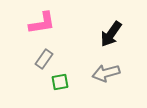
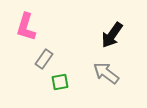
pink L-shape: moved 16 px left, 4 px down; rotated 116 degrees clockwise
black arrow: moved 1 px right, 1 px down
gray arrow: rotated 52 degrees clockwise
